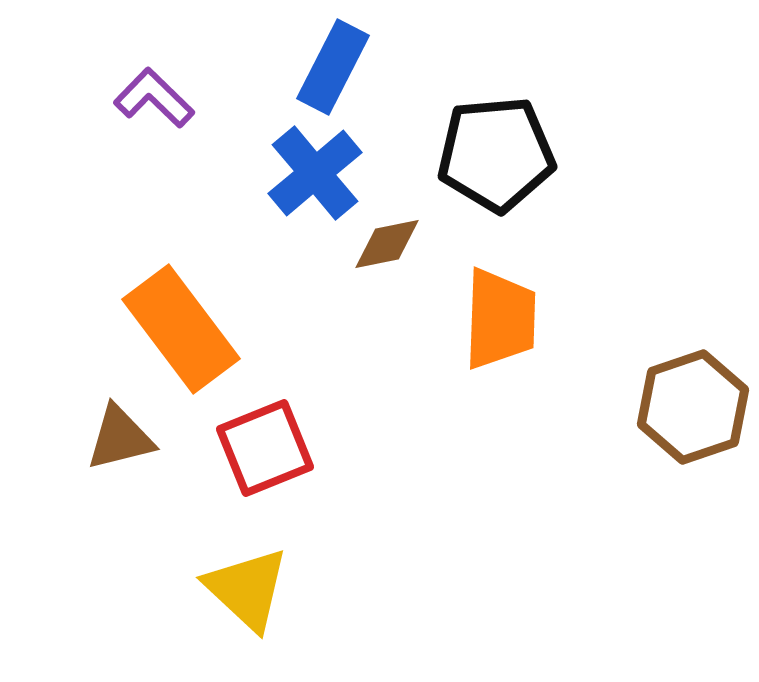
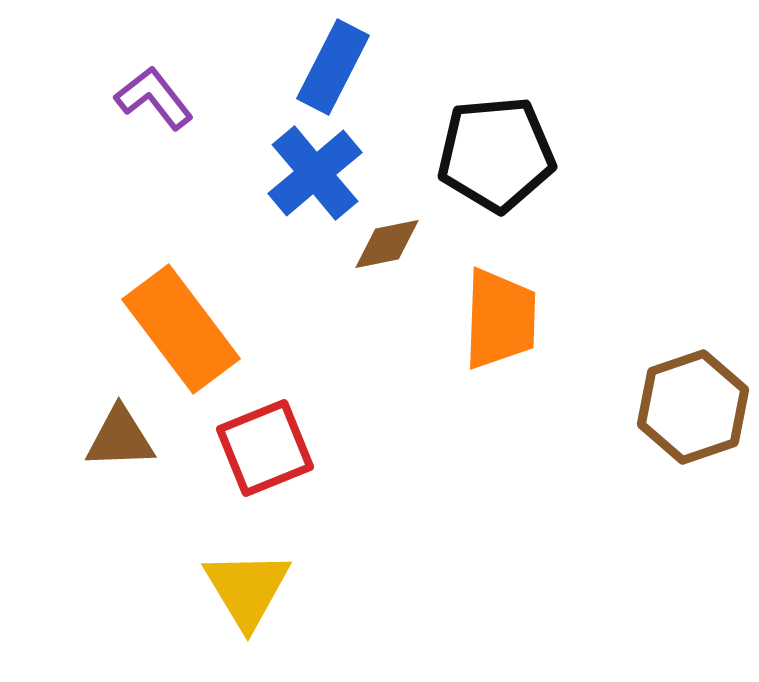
purple L-shape: rotated 8 degrees clockwise
brown triangle: rotated 12 degrees clockwise
yellow triangle: rotated 16 degrees clockwise
